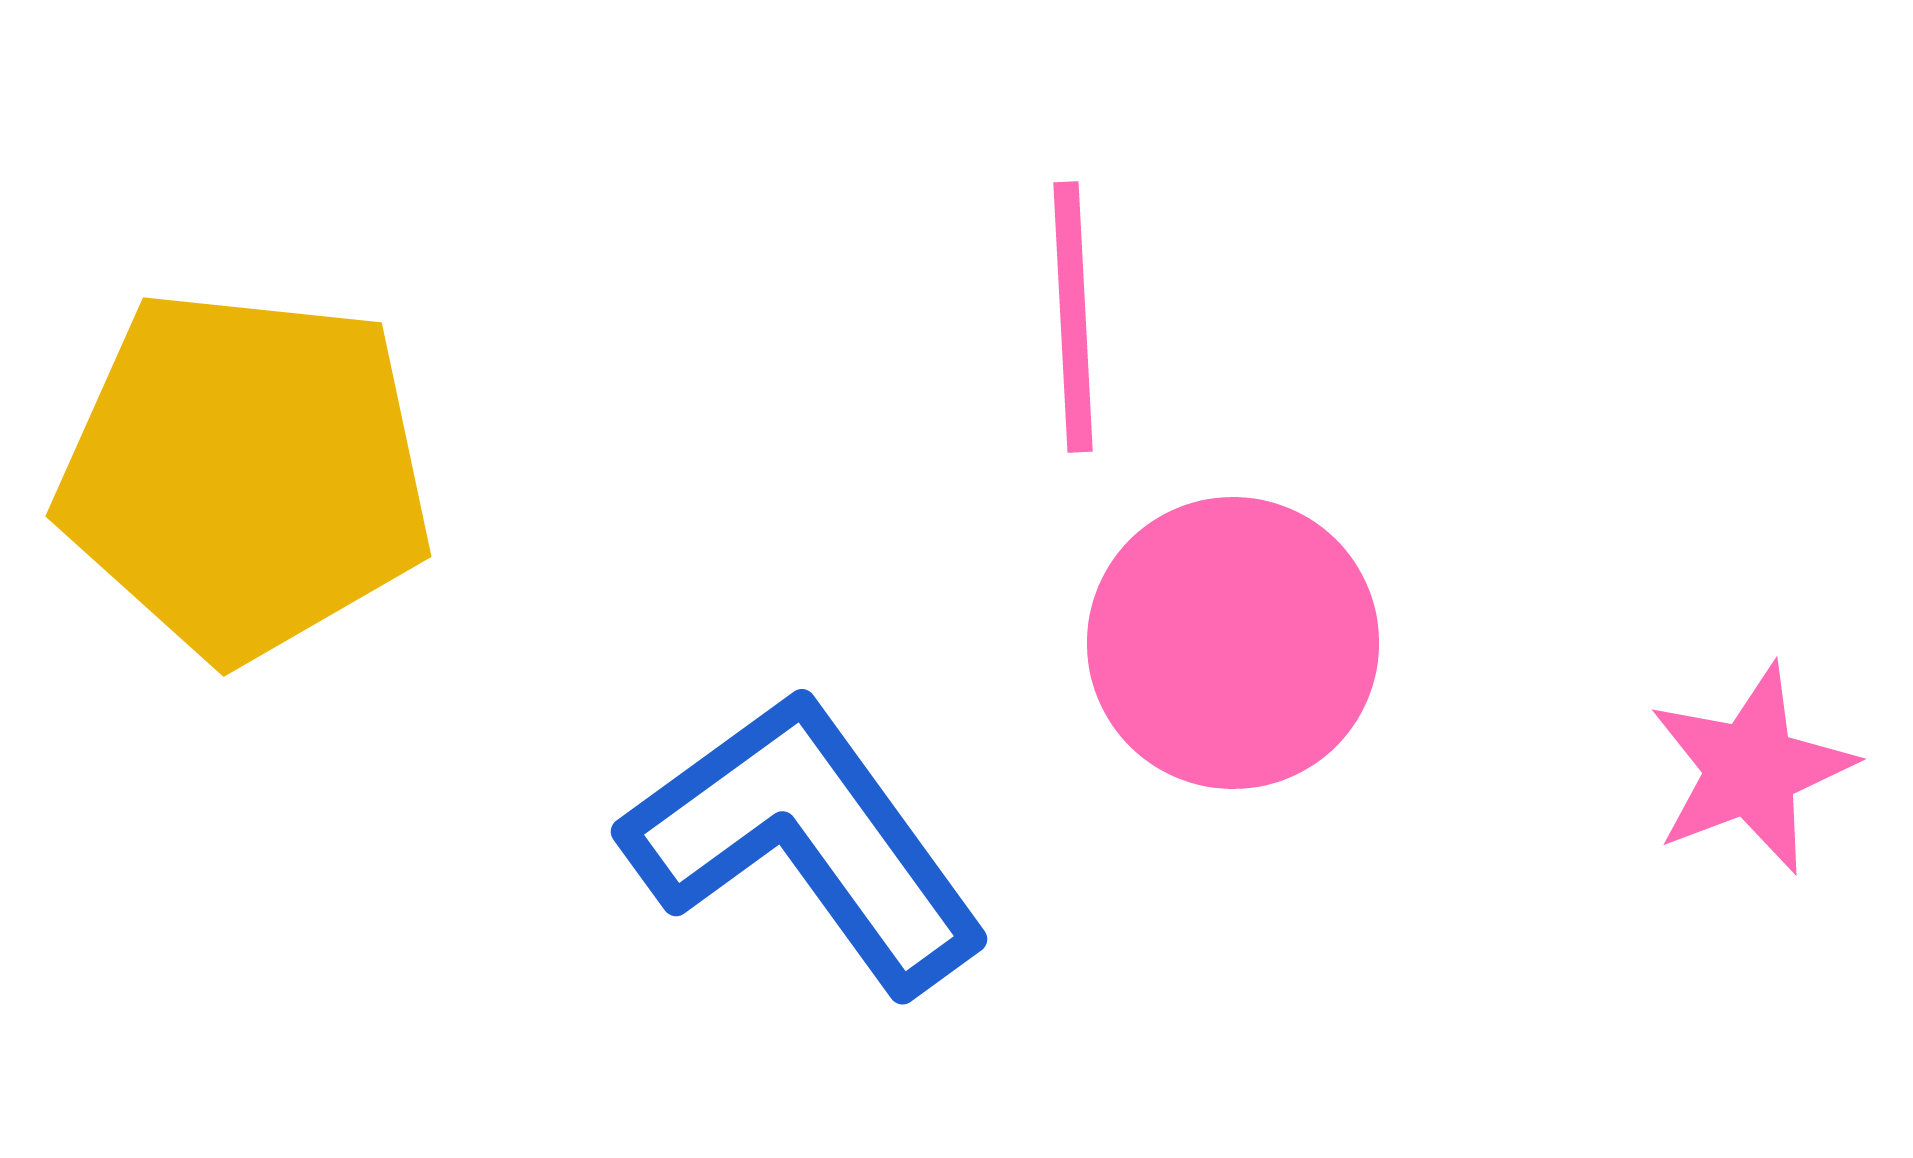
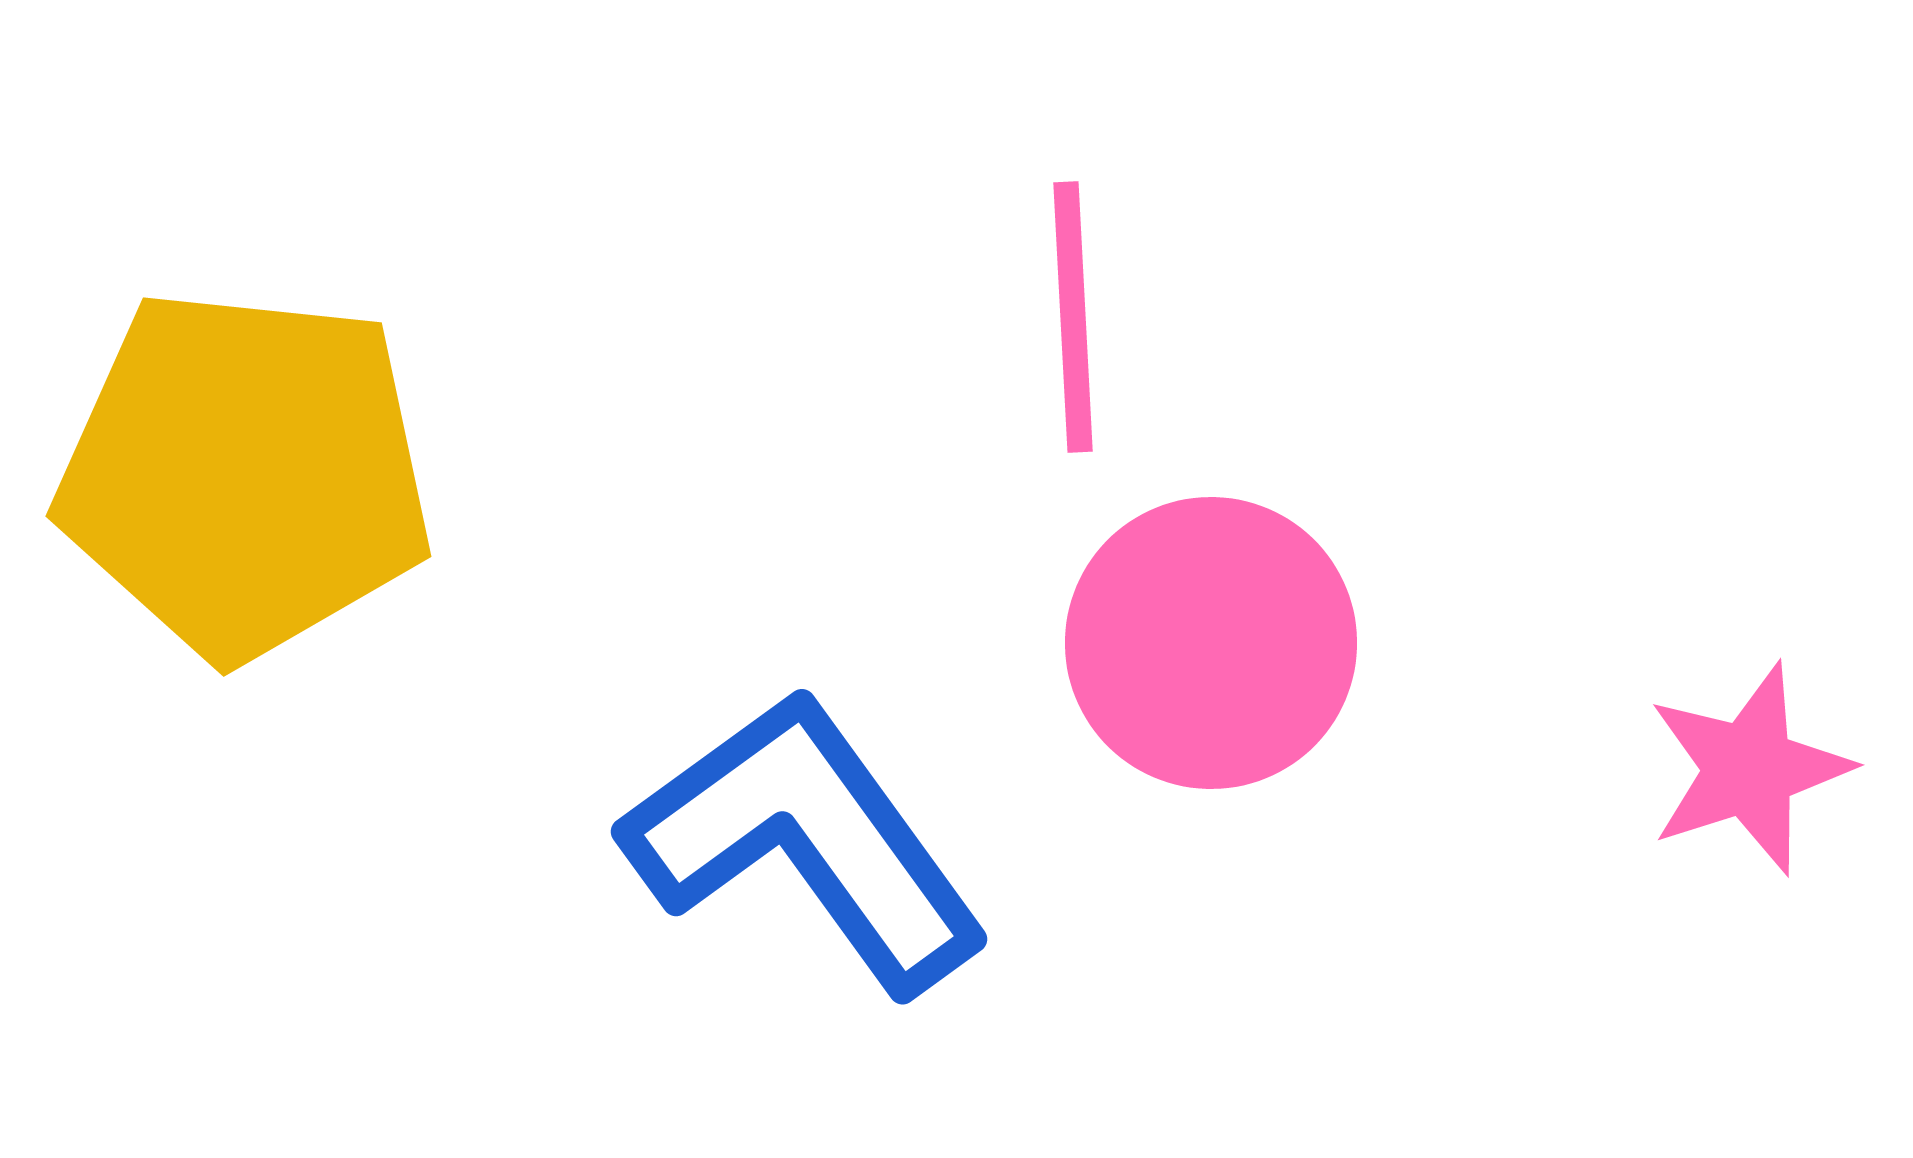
pink circle: moved 22 px left
pink star: moved 2 px left; rotated 3 degrees clockwise
